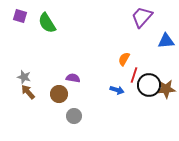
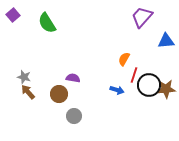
purple square: moved 7 px left, 1 px up; rotated 32 degrees clockwise
